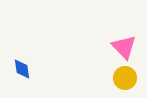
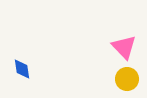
yellow circle: moved 2 px right, 1 px down
